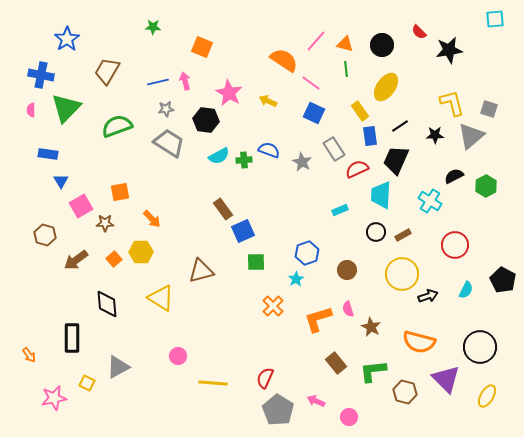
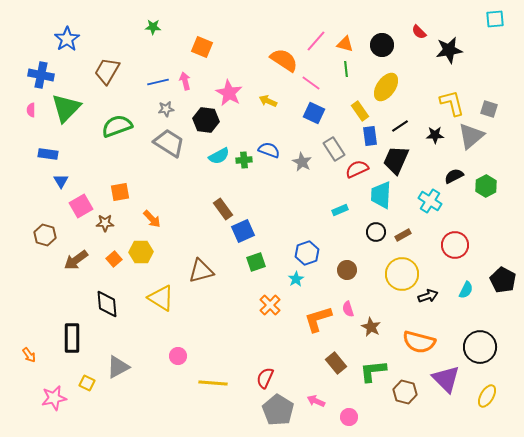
green square at (256, 262): rotated 18 degrees counterclockwise
orange cross at (273, 306): moved 3 px left, 1 px up
